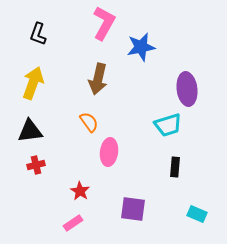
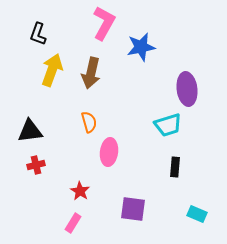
brown arrow: moved 7 px left, 6 px up
yellow arrow: moved 19 px right, 13 px up
orange semicircle: rotated 20 degrees clockwise
pink rectangle: rotated 24 degrees counterclockwise
